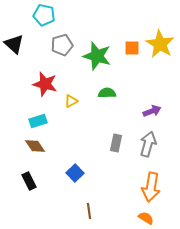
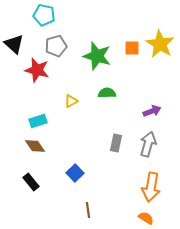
gray pentagon: moved 6 px left, 1 px down
red star: moved 8 px left, 14 px up
black rectangle: moved 2 px right, 1 px down; rotated 12 degrees counterclockwise
brown line: moved 1 px left, 1 px up
